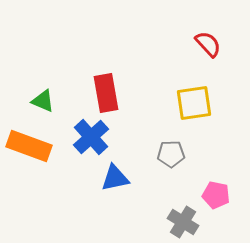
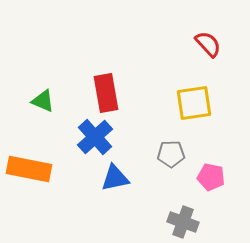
blue cross: moved 4 px right
orange rectangle: moved 23 px down; rotated 9 degrees counterclockwise
pink pentagon: moved 5 px left, 18 px up
gray cross: rotated 12 degrees counterclockwise
